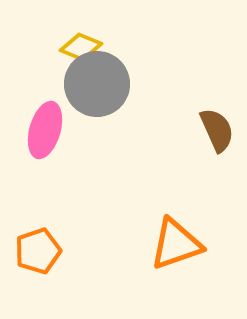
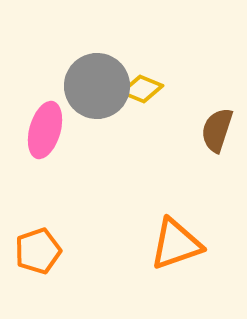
yellow diamond: moved 61 px right, 42 px down
gray circle: moved 2 px down
brown semicircle: rotated 138 degrees counterclockwise
